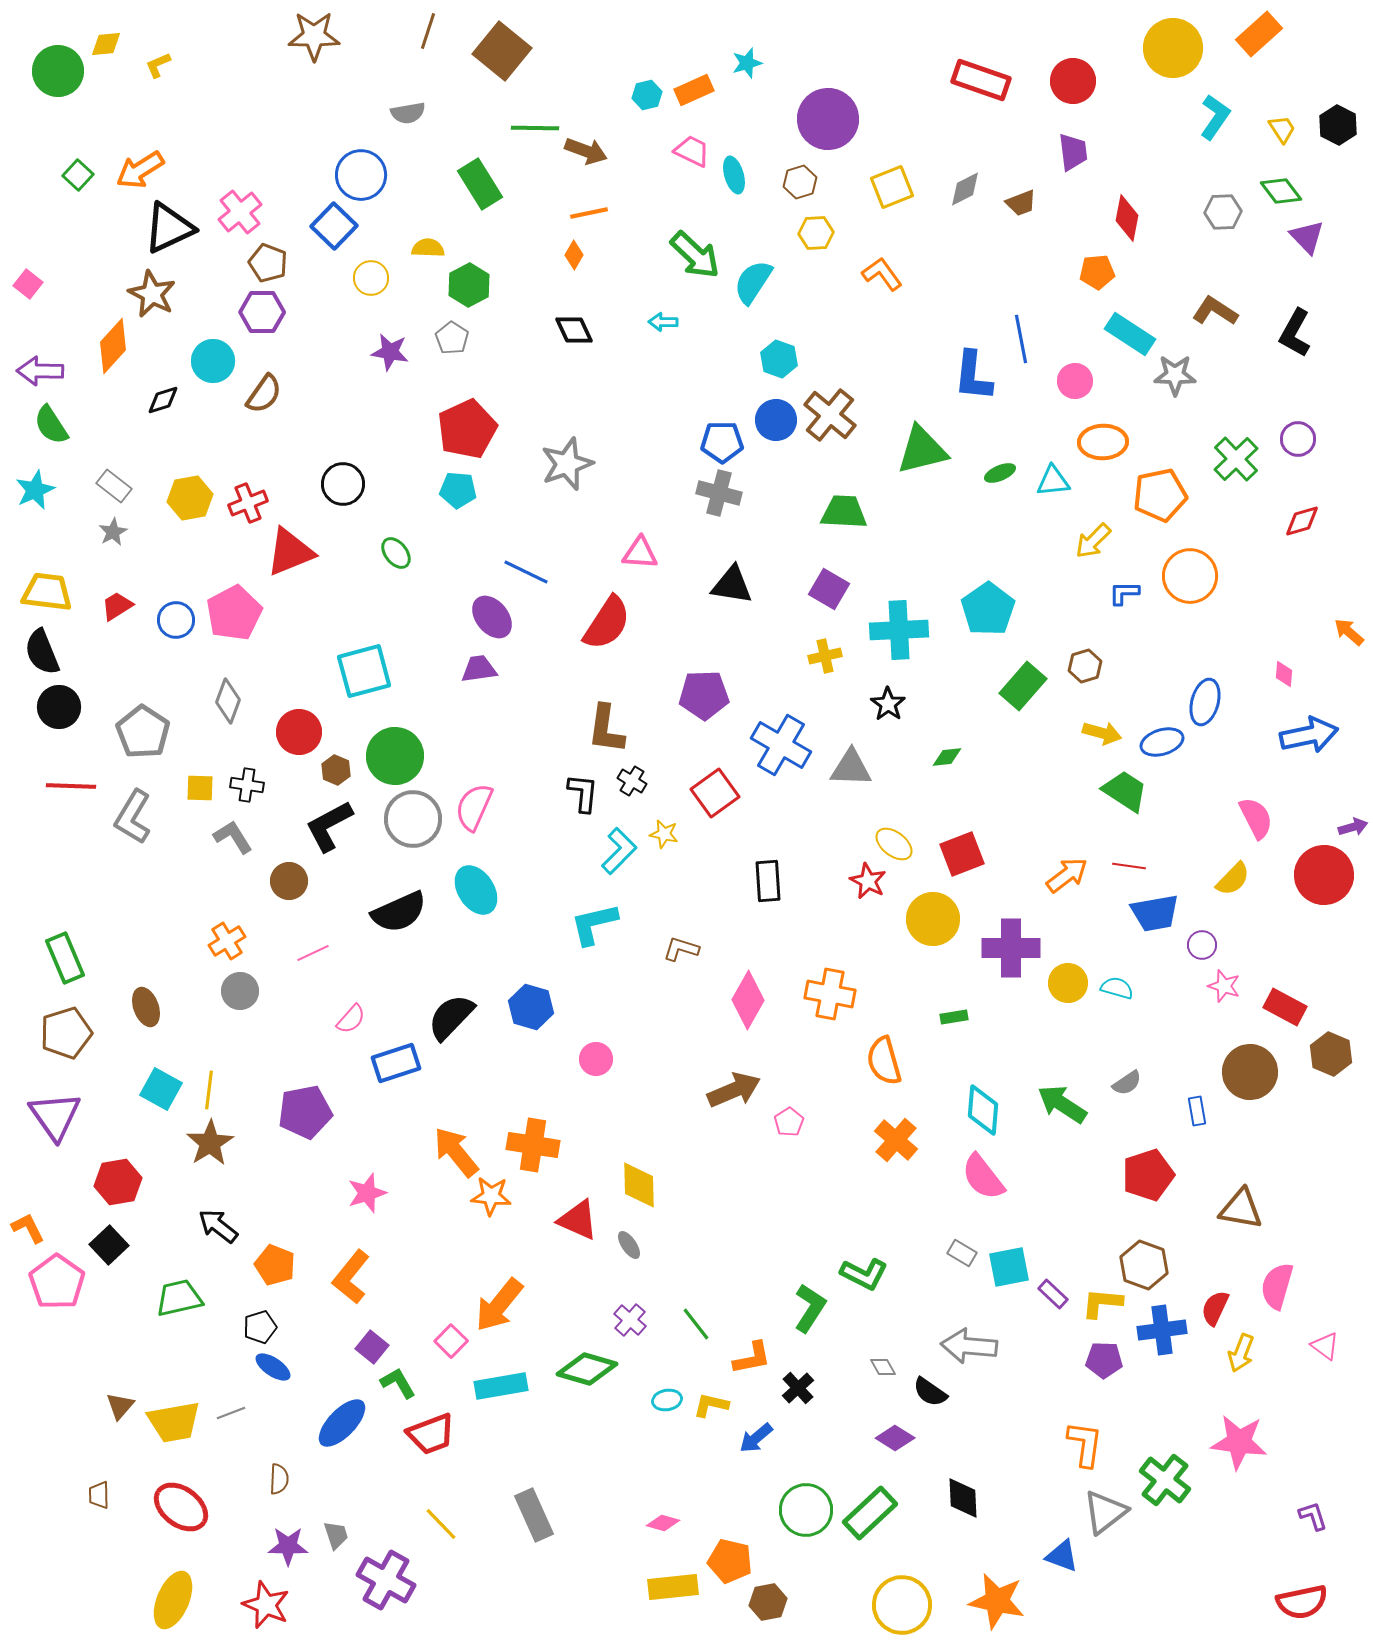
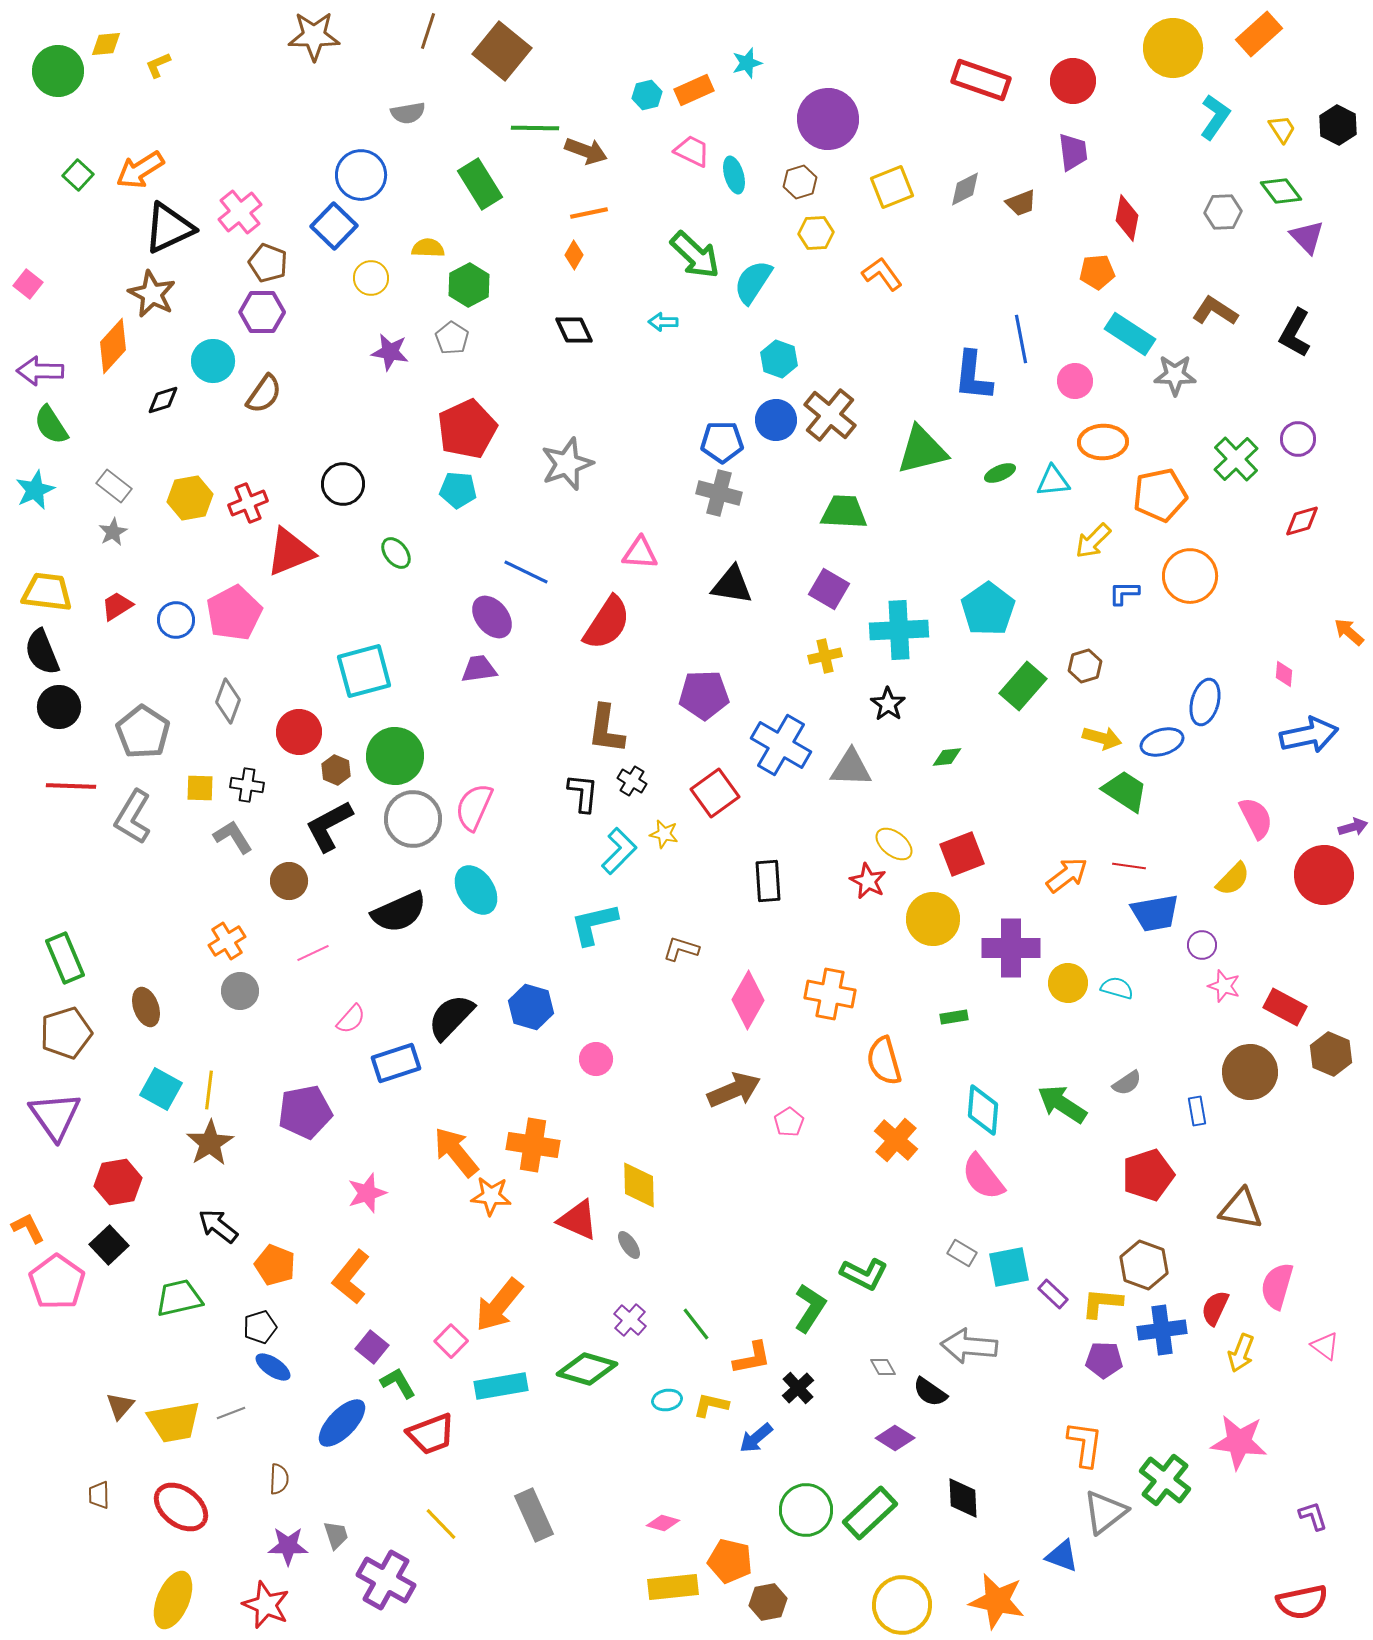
yellow arrow at (1102, 733): moved 5 px down
